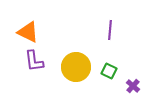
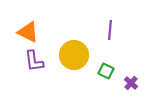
yellow circle: moved 2 px left, 12 px up
green square: moved 3 px left
purple cross: moved 2 px left, 3 px up
